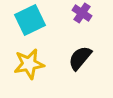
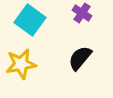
cyan square: rotated 28 degrees counterclockwise
yellow star: moved 8 px left
